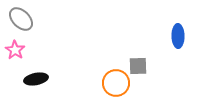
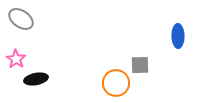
gray ellipse: rotated 10 degrees counterclockwise
pink star: moved 1 px right, 9 px down
gray square: moved 2 px right, 1 px up
